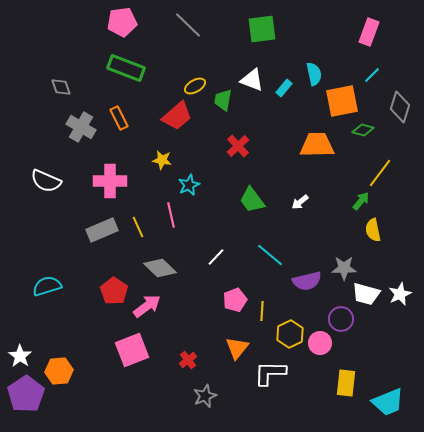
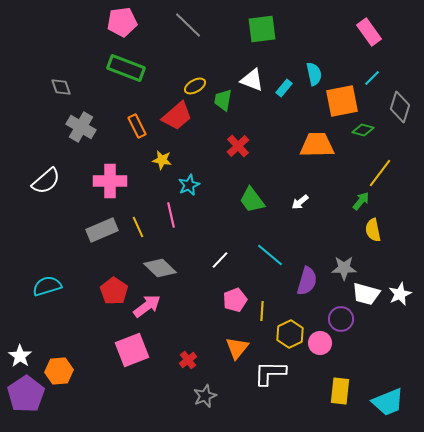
pink rectangle at (369, 32): rotated 56 degrees counterclockwise
cyan line at (372, 75): moved 3 px down
orange rectangle at (119, 118): moved 18 px right, 8 px down
white semicircle at (46, 181): rotated 64 degrees counterclockwise
white line at (216, 257): moved 4 px right, 3 px down
purple semicircle at (307, 281): rotated 60 degrees counterclockwise
yellow rectangle at (346, 383): moved 6 px left, 8 px down
